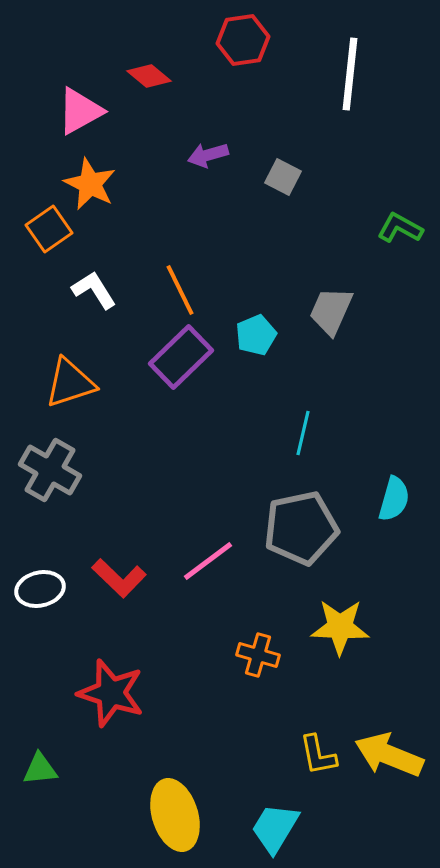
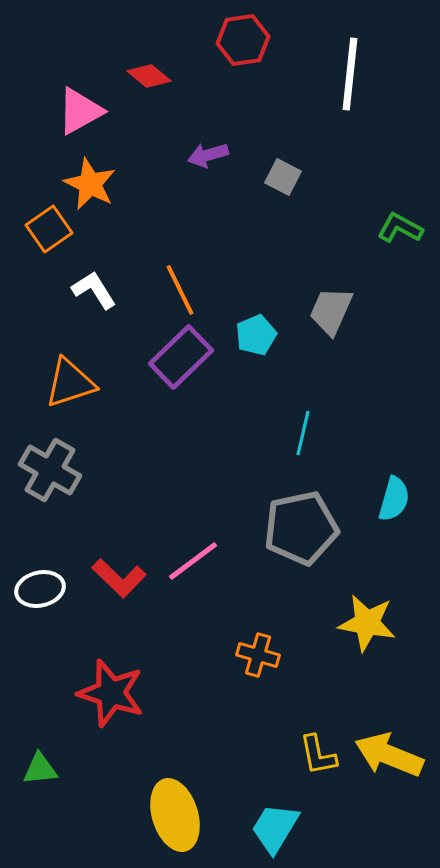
pink line: moved 15 px left
yellow star: moved 27 px right, 4 px up; rotated 8 degrees clockwise
